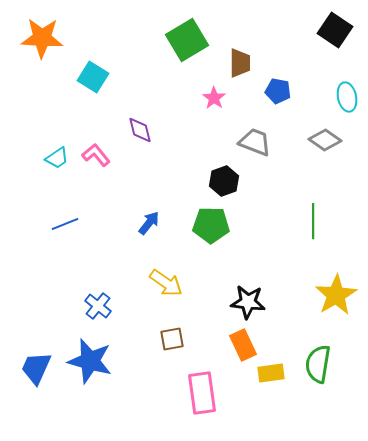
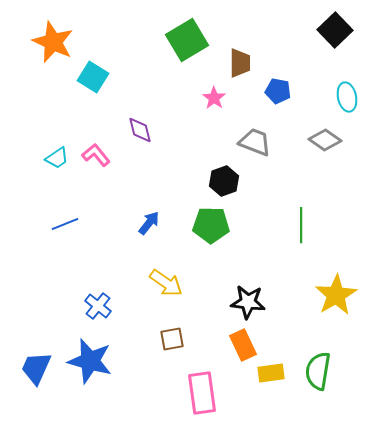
black square: rotated 12 degrees clockwise
orange star: moved 11 px right, 4 px down; rotated 21 degrees clockwise
green line: moved 12 px left, 4 px down
green semicircle: moved 7 px down
